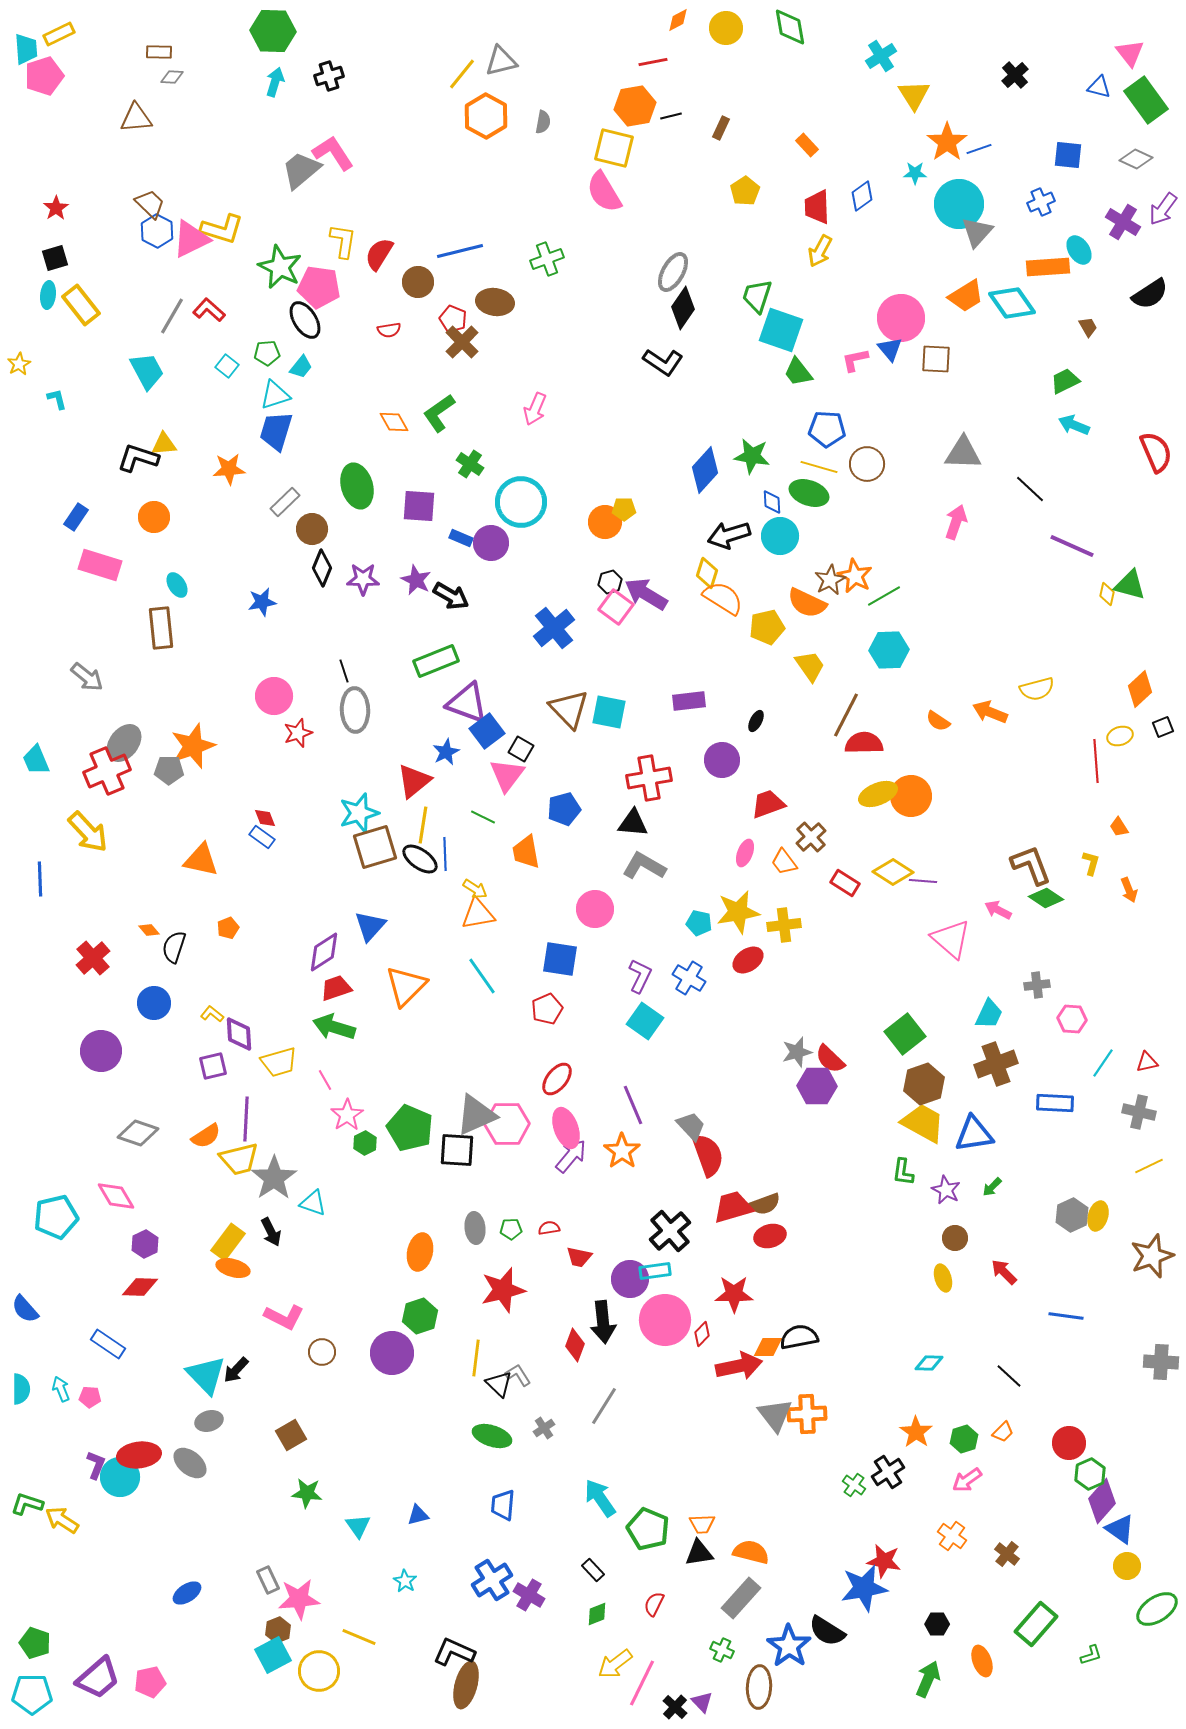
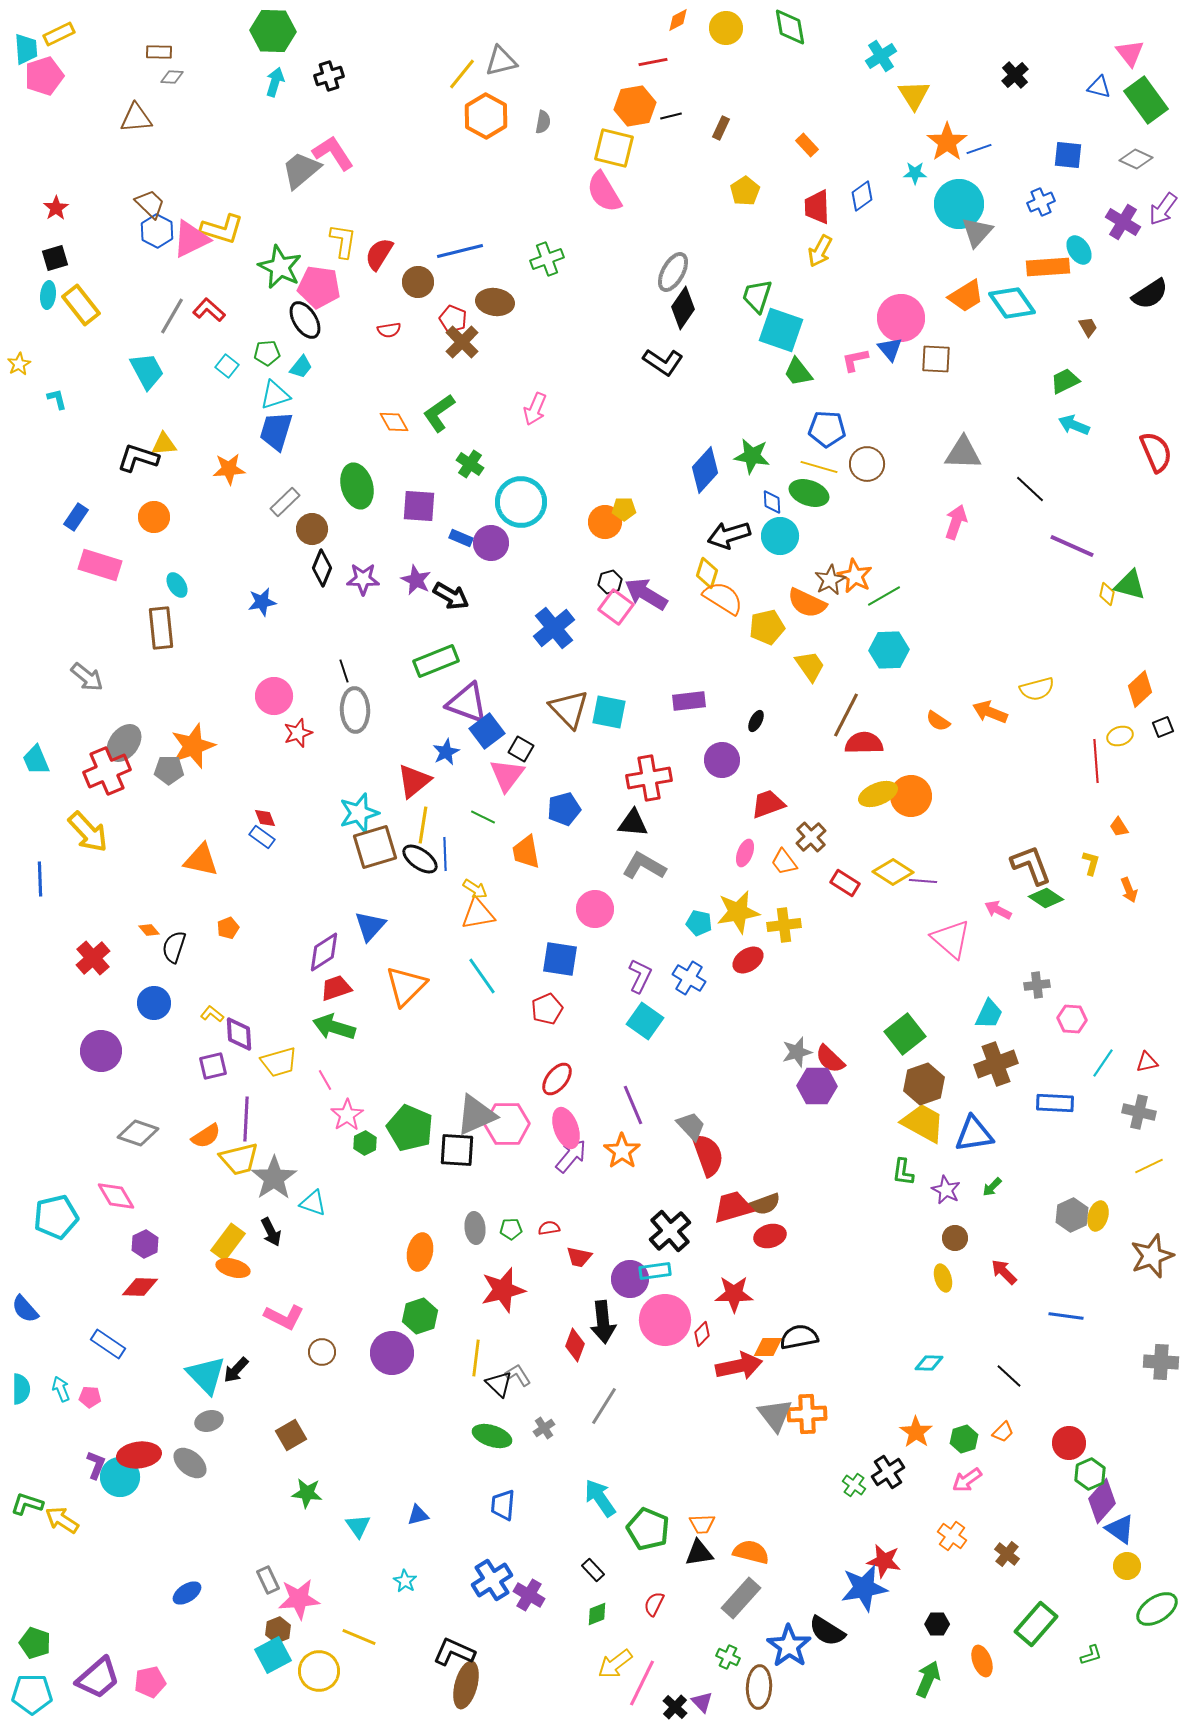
green cross at (722, 1650): moved 6 px right, 7 px down
